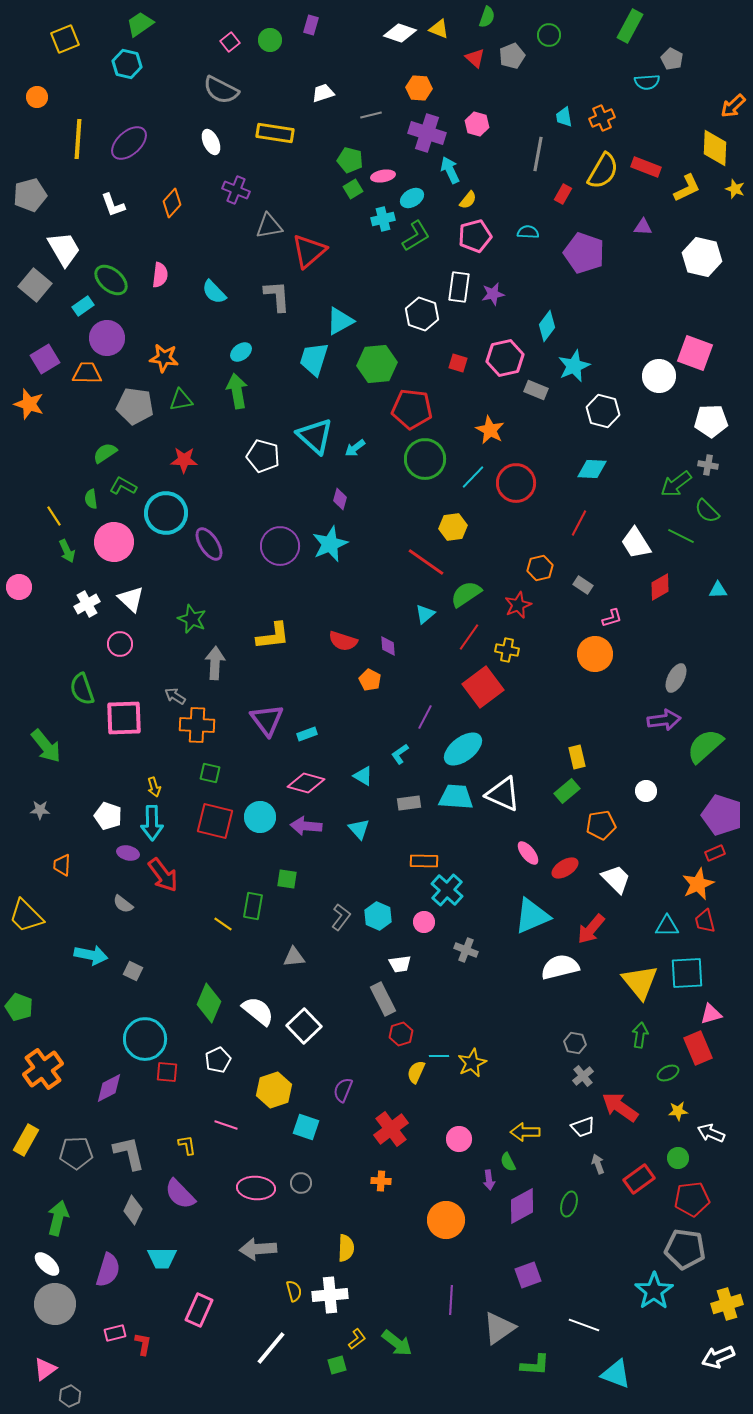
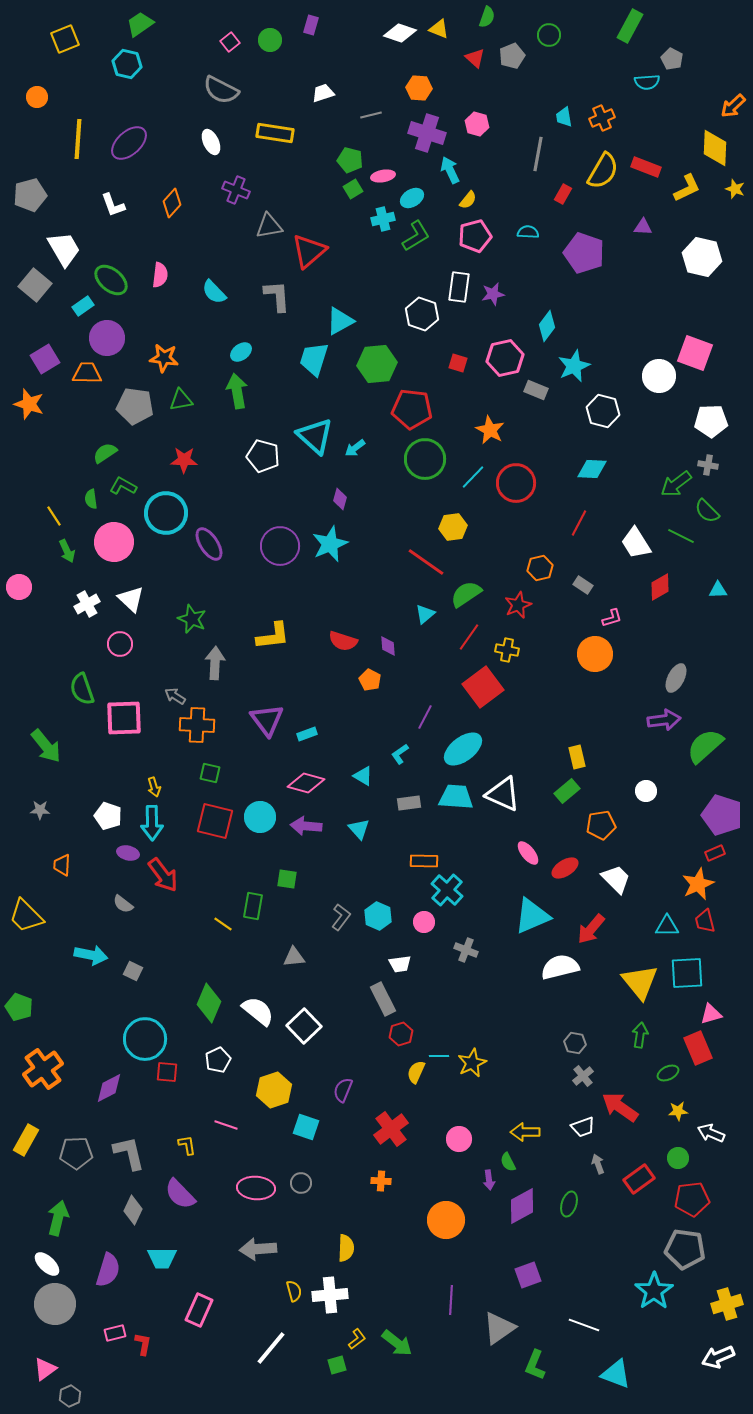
green L-shape at (535, 1365): rotated 108 degrees clockwise
